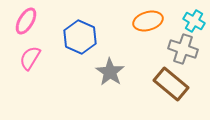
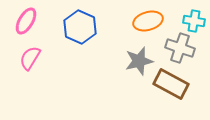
cyan cross: rotated 20 degrees counterclockwise
blue hexagon: moved 10 px up
gray cross: moved 3 px left, 1 px up
gray star: moved 29 px right, 11 px up; rotated 24 degrees clockwise
brown rectangle: rotated 12 degrees counterclockwise
